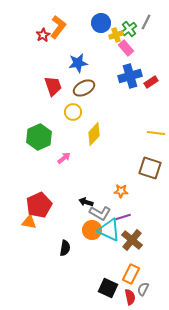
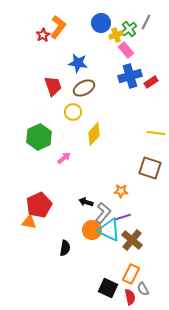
pink rectangle: moved 2 px down
blue star: rotated 18 degrees clockwise
gray L-shape: moved 3 px right; rotated 80 degrees counterclockwise
gray semicircle: rotated 56 degrees counterclockwise
